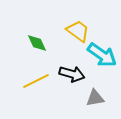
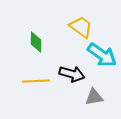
yellow trapezoid: moved 3 px right, 4 px up
green diamond: moved 1 px left, 1 px up; rotated 25 degrees clockwise
yellow line: rotated 24 degrees clockwise
gray triangle: moved 1 px left, 1 px up
